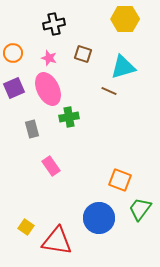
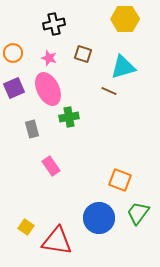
green trapezoid: moved 2 px left, 4 px down
